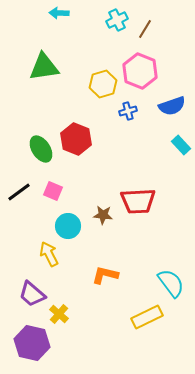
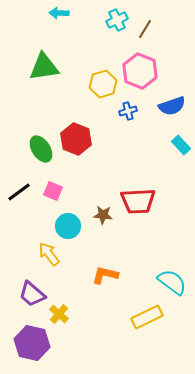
yellow arrow: rotated 10 degrees counterclockwise
cyan semicircle: moved 1 px right, 1 px up; rotated 16 degrees counterclockwise
